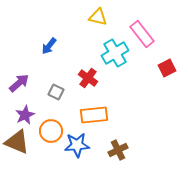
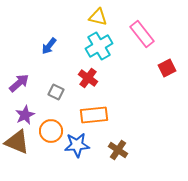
cyan cross: moved 16 px left, 7 px up
brown cross: rotated 30 degrees counterclockwise
